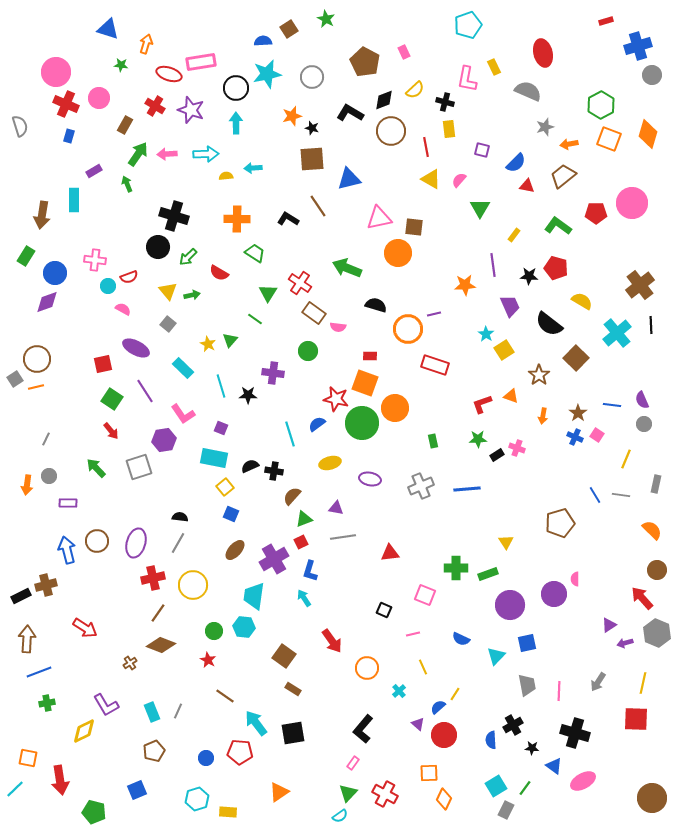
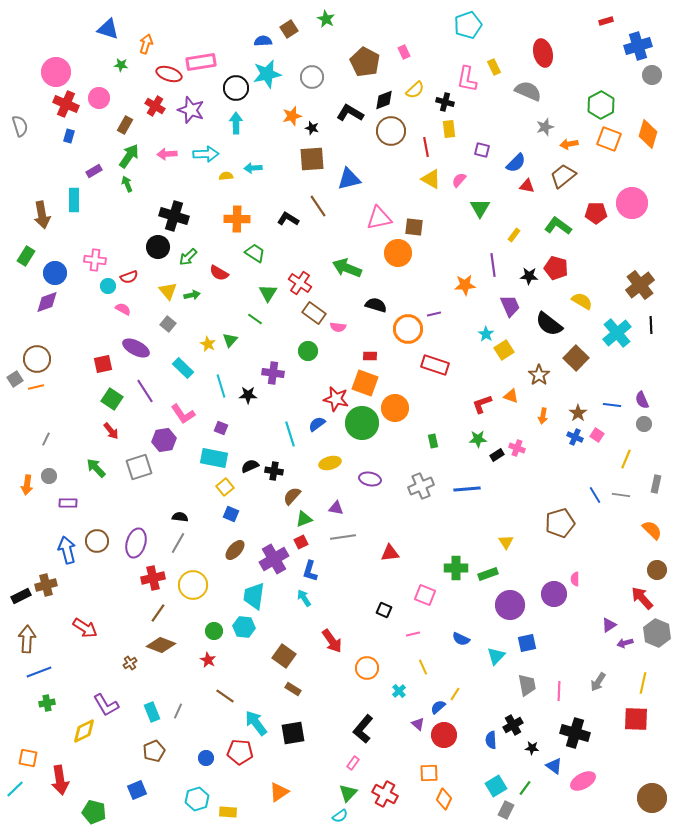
green arrow at (138, 154): moved 9 px left, 2 px down
brown arrow at (42, 215): rotated 20 degrees counterclockwise
